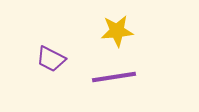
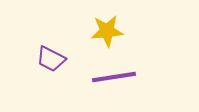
yellow star: moved 10 px left
